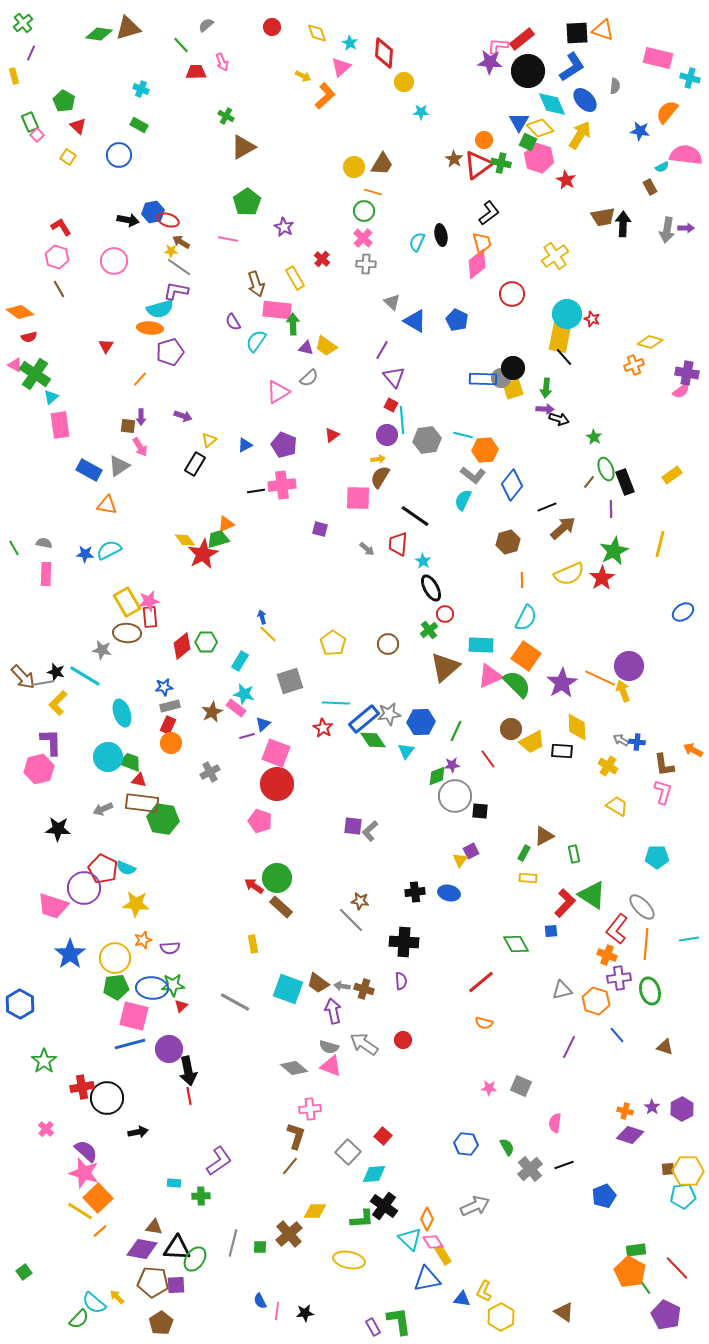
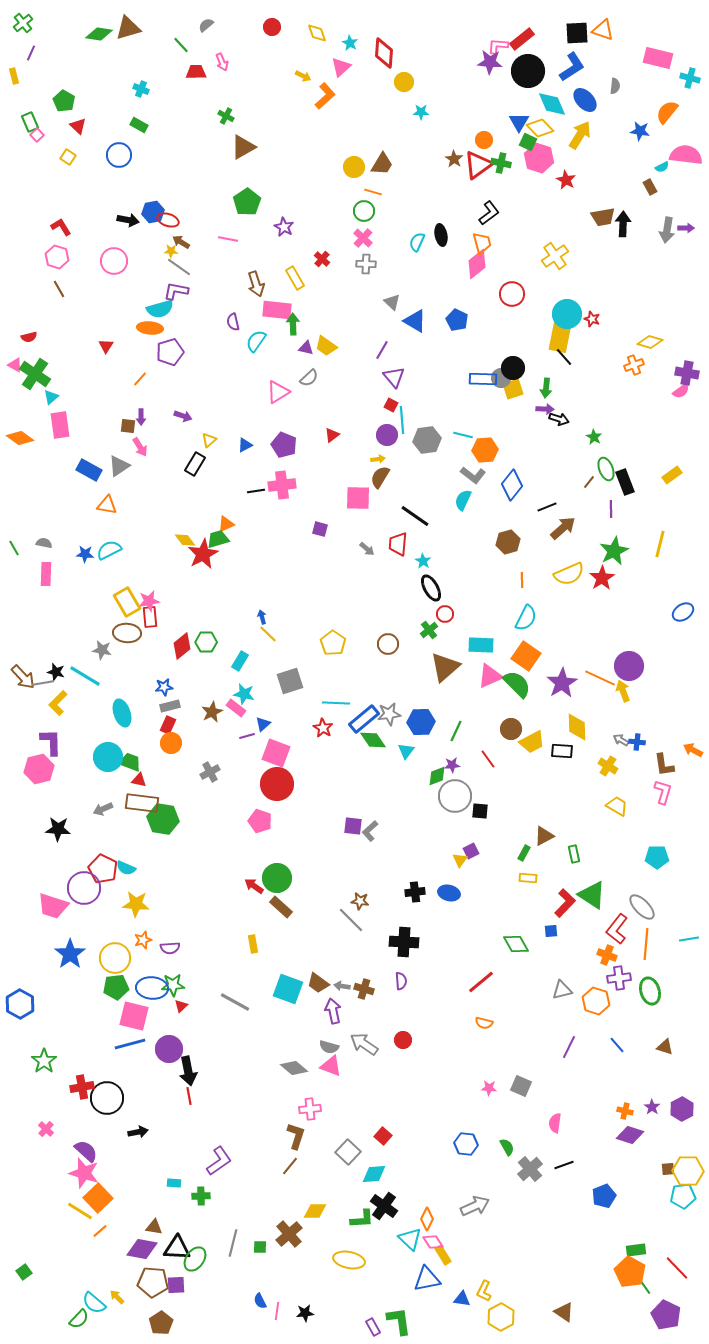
orange diamond at (20, 312): moved 126 px down
purple semicircle at (233, 322): rotated 18 degrees clockwise
blue line at (617, 1035): moved 10 px down
